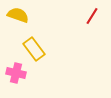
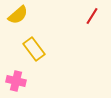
yellow semicircle: rotated 120 degrees clockwise
pink cross: moved 8 px down
